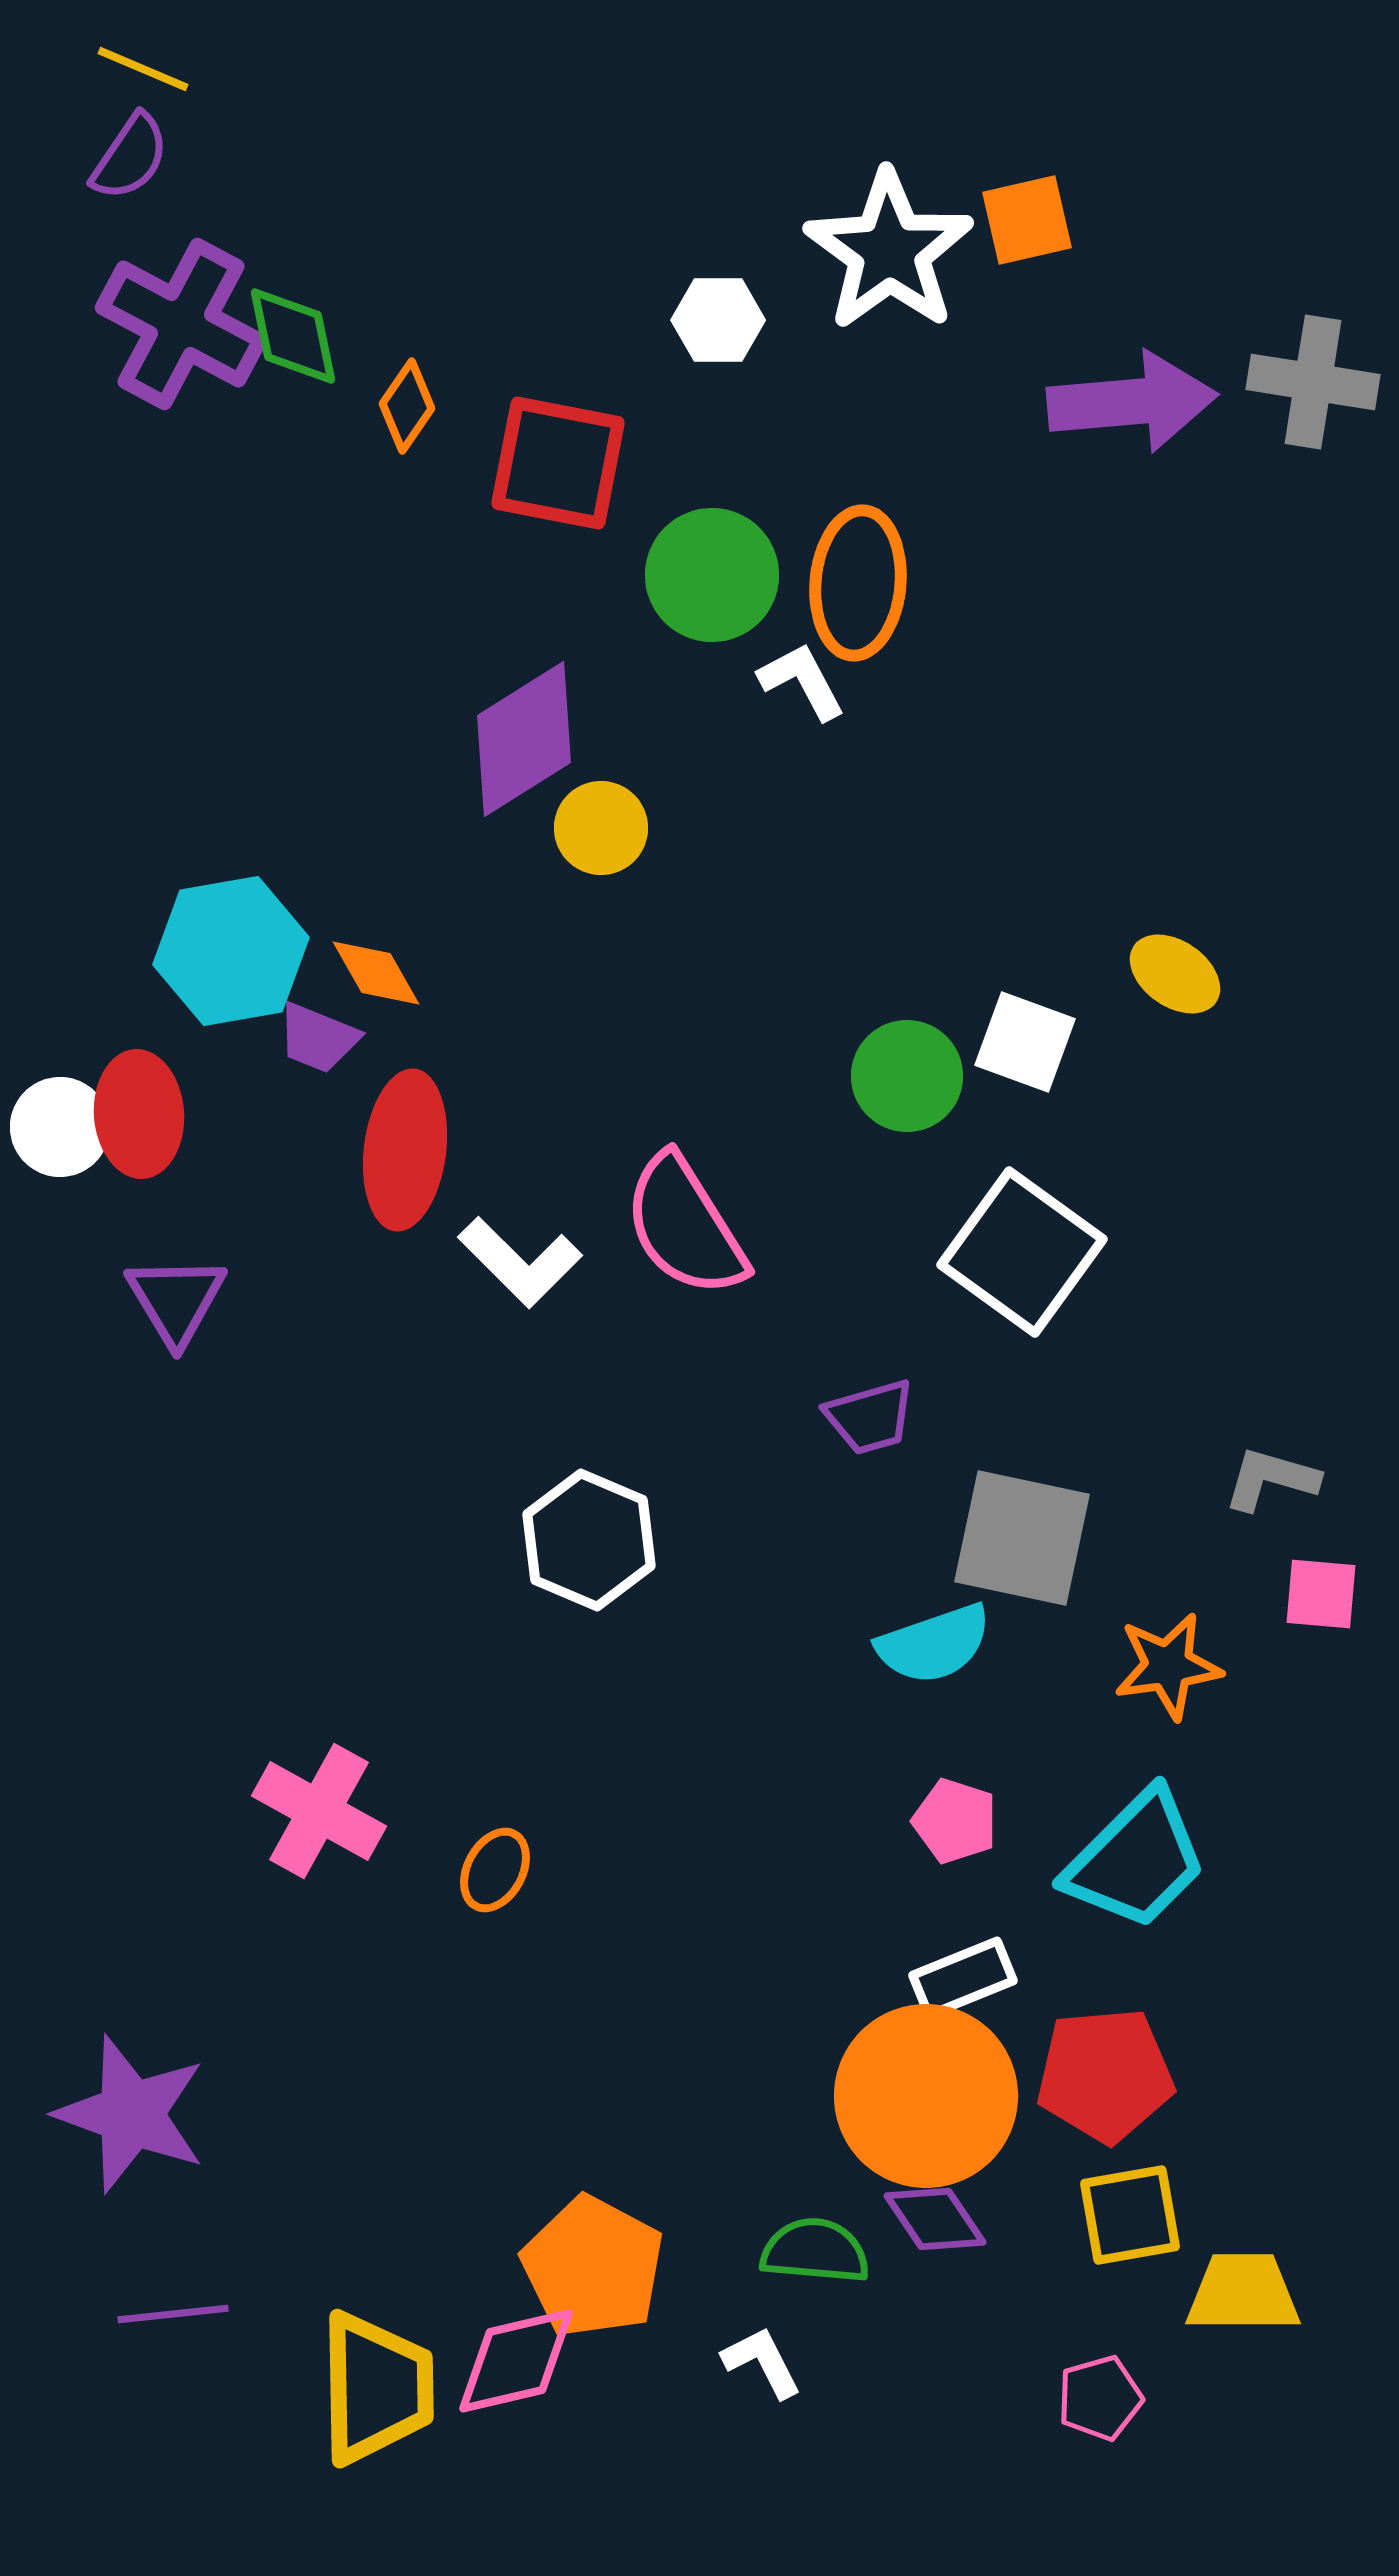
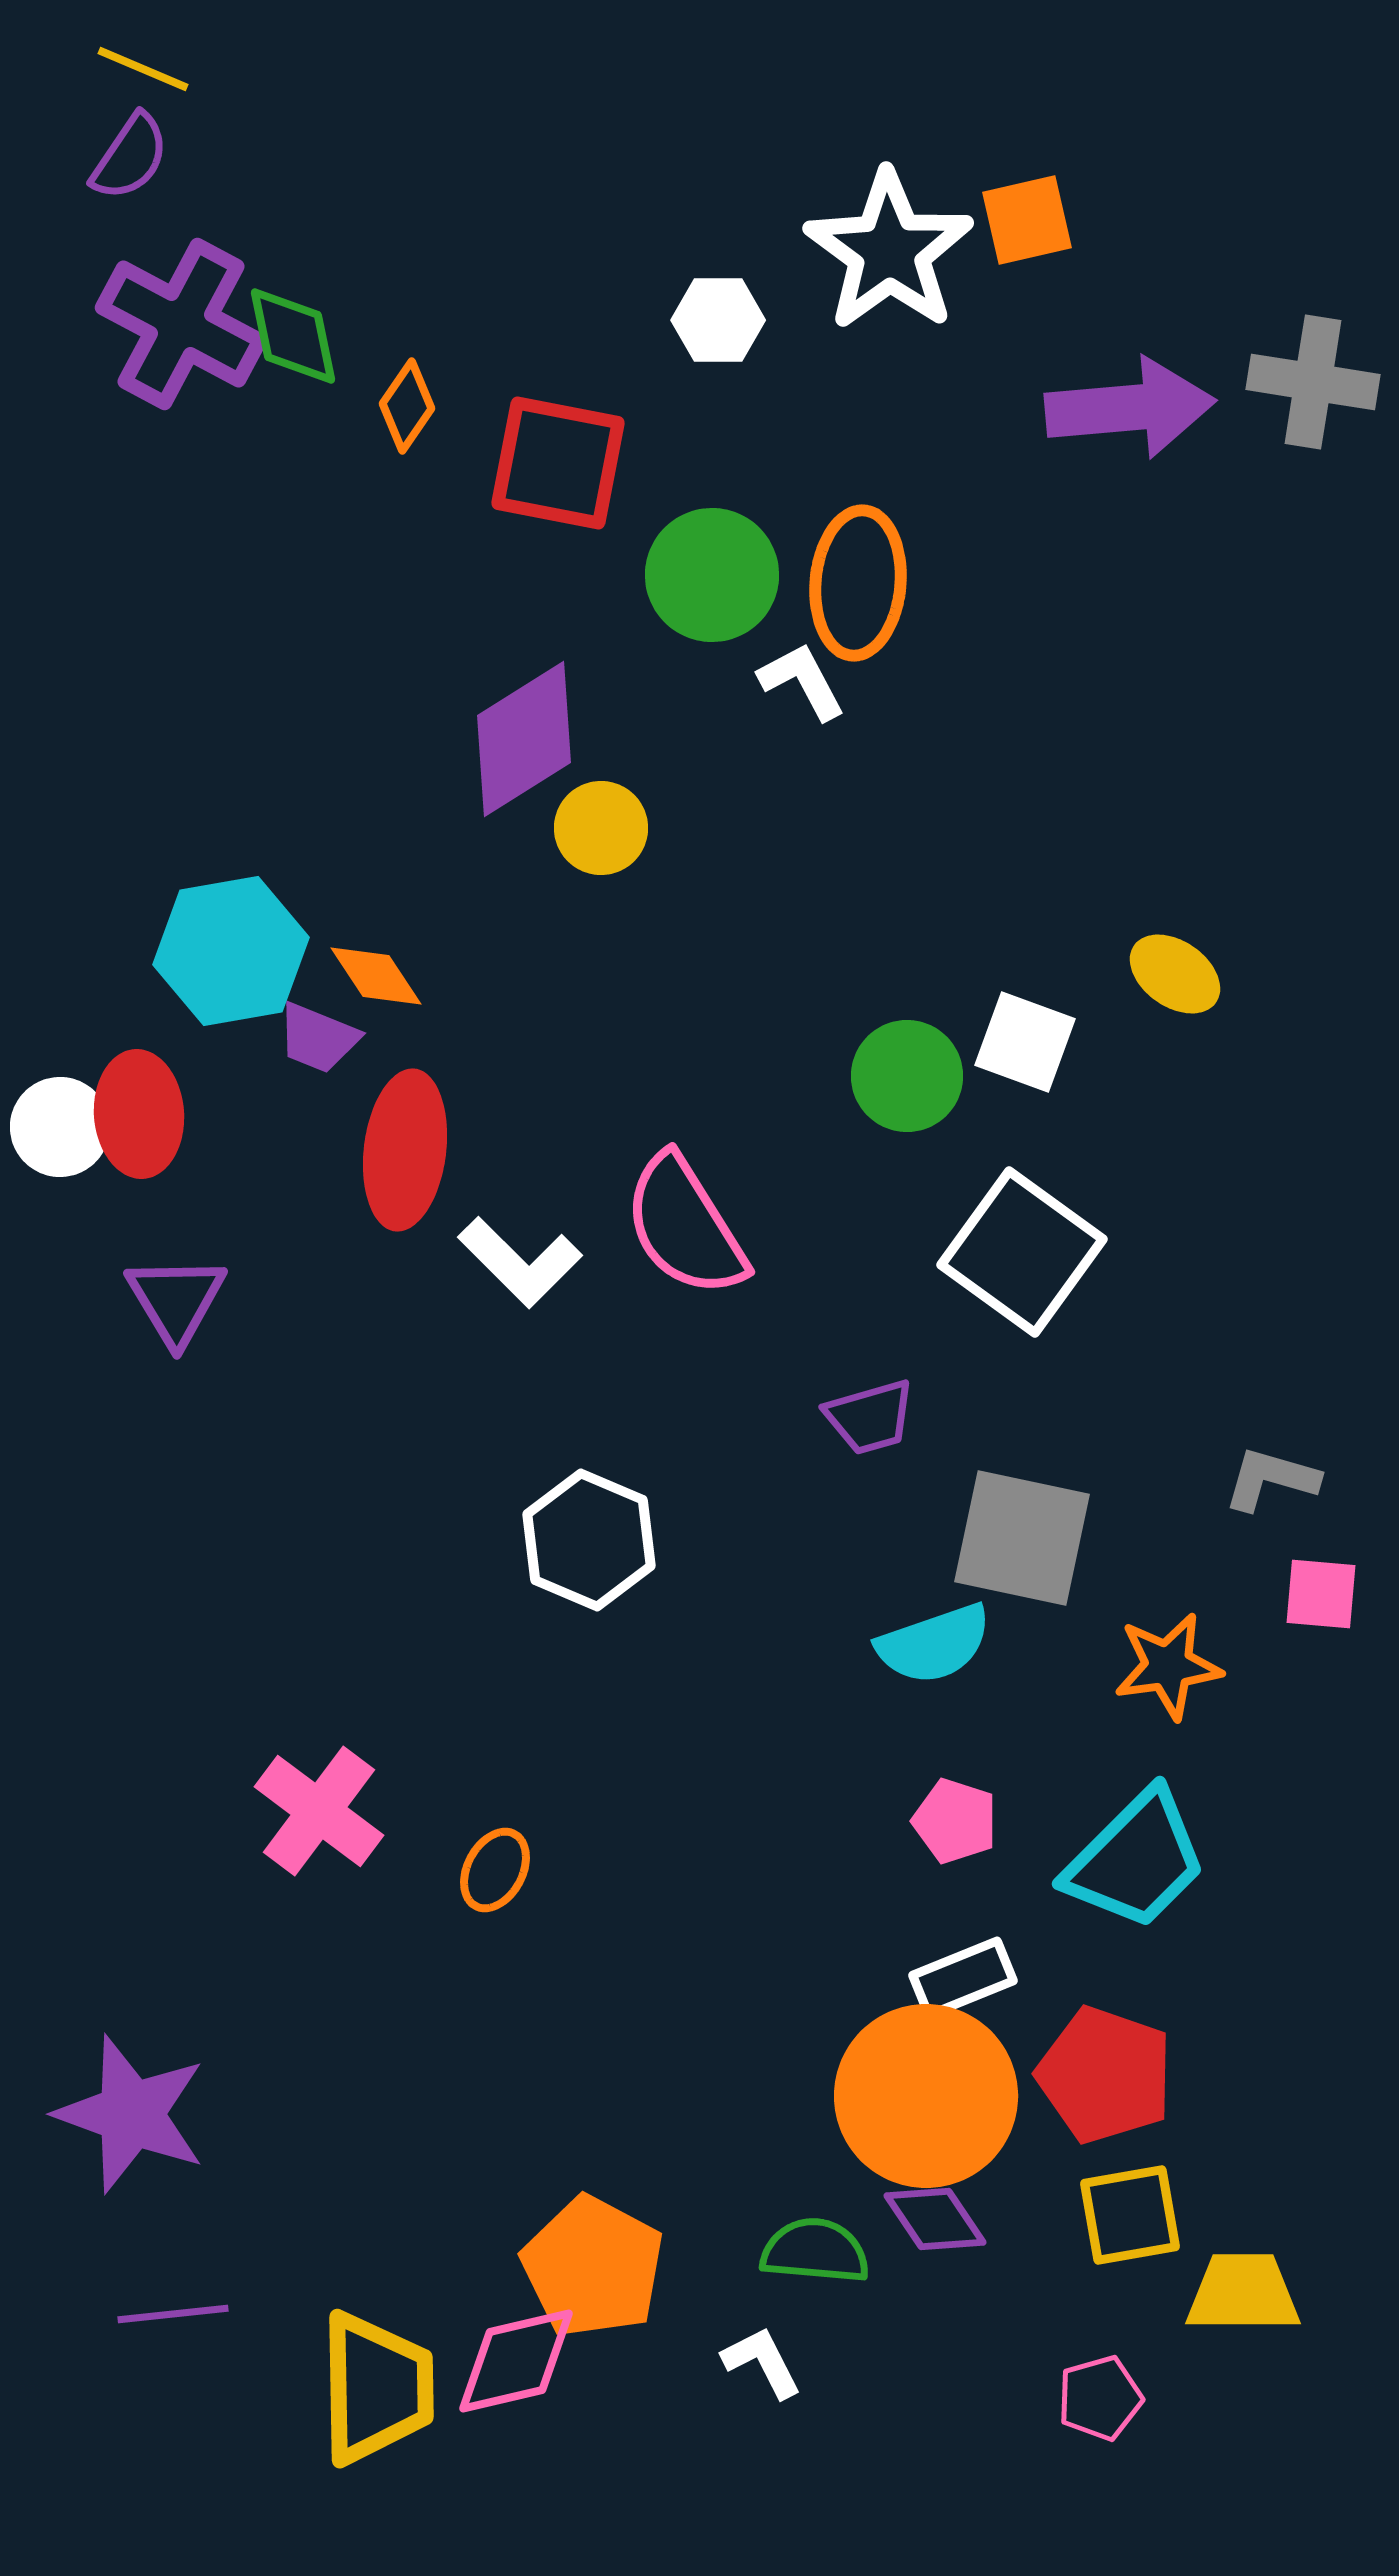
purple arrow at (1132, 402): moved 2 px left, 6 px down
orange diamond at (376, 973): moved 3 px down; rotated 4 degrees counterclockwise
pink cross at (319, 1811): rotated 8 degrees clockwise
red pentagon at (1105, 2075): rotated 24 degrees clockwise
